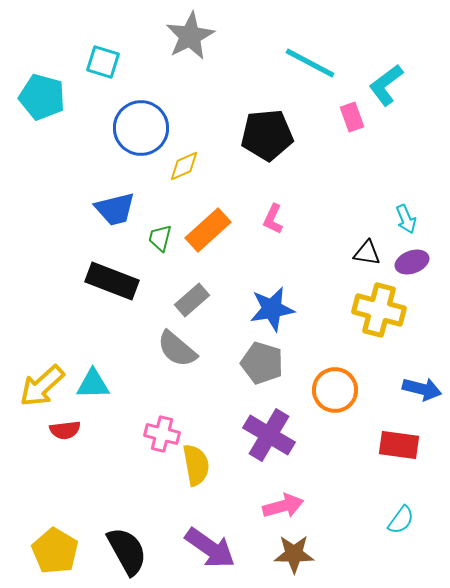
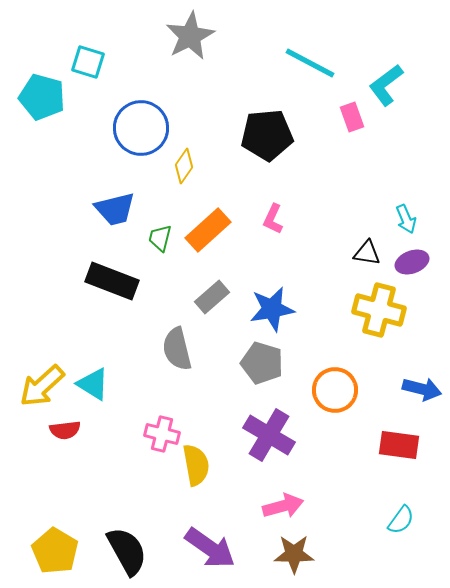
cyan square: moved 15 px left
yellow diamond: rotated 32 degrees counterclockwise
gray rectangle: moved 20 px right, 3 px up
gray semicircle: rotated 36 degrees clockwise
cyan triangle: rotated 33 degrees clockwise
